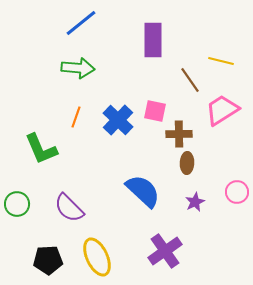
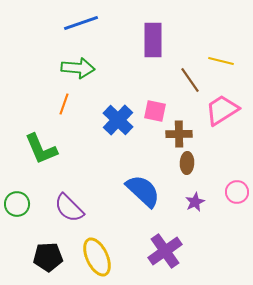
blue line: rotated 20 degrees clockwise
orange line: moved 12 px left, 13 px up
black pentagon: moved 3 px up
